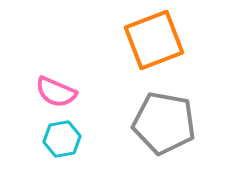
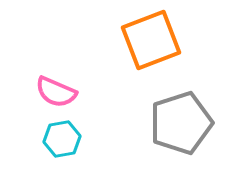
orange square: moved 3 px left
gray pentagon: moved 17 px right; rotated 28 degrees counterclockwise
